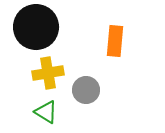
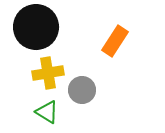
orange rectangle: rotated 28 degrees clockwise
gray circle: moved 4 px left
green triangle: moved 1 px right
